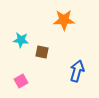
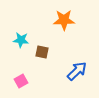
blue arrow: rotated 30 degrees clockwise
